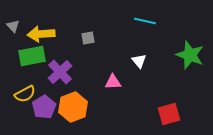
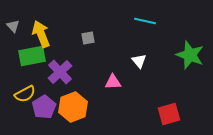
yellow arrow: rotated 72 degrees clockwise
